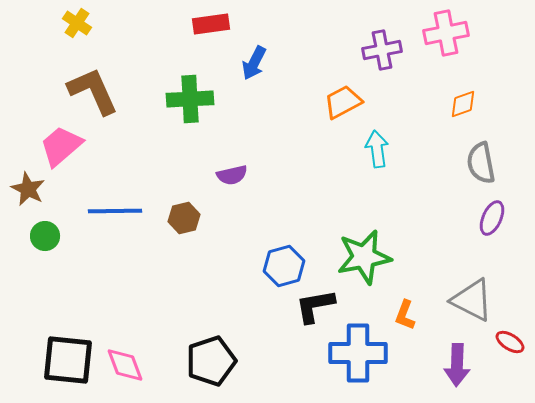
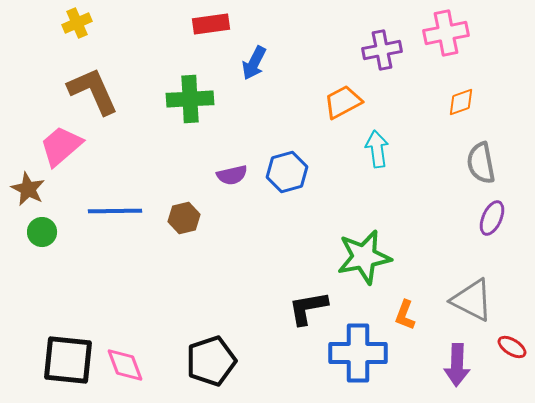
yellow cross: rotated 32 degrees clockwise
orange diamond: moved 2 px left, 2 px up
green circle: moved 3 px left, 4 px up
blue hexagon: moved 3 px right, 94 px up
black L-shape: moved 7 px left, 2 px down
red ellipse: moved 2 px right, 5 px down
